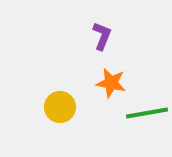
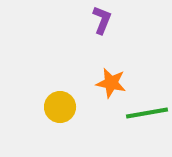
purple L-shape: moved 16 px up
